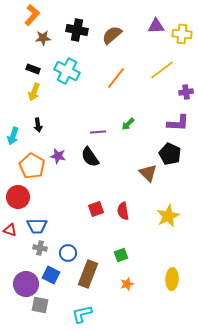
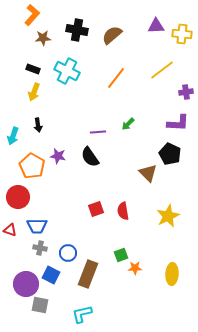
yellow ellipse: moved 5 px up
orange star: moved 8 px right, 16 px up; rotated 16 degrees clockwise
